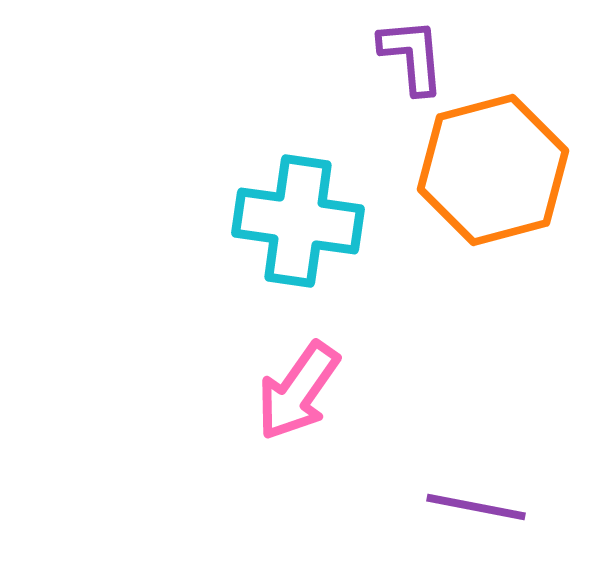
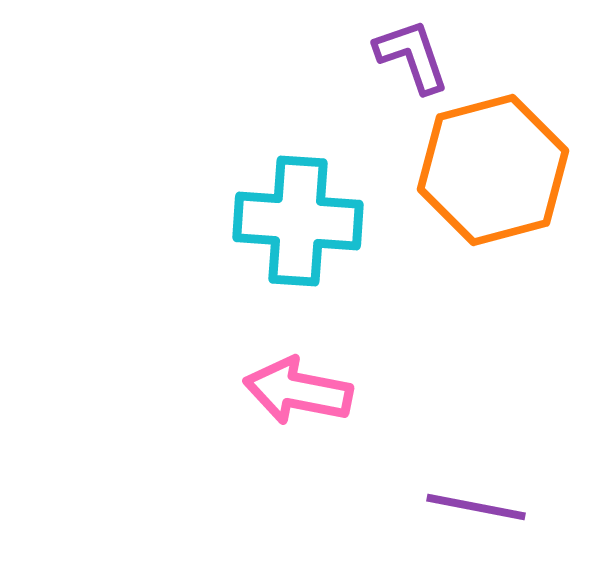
purple L-shape: rotated 14 degrees counterclockwise
cyan cross: rotated 4 degrees counterclockwise
pink arrow: rotated 66 degrees clockwise
